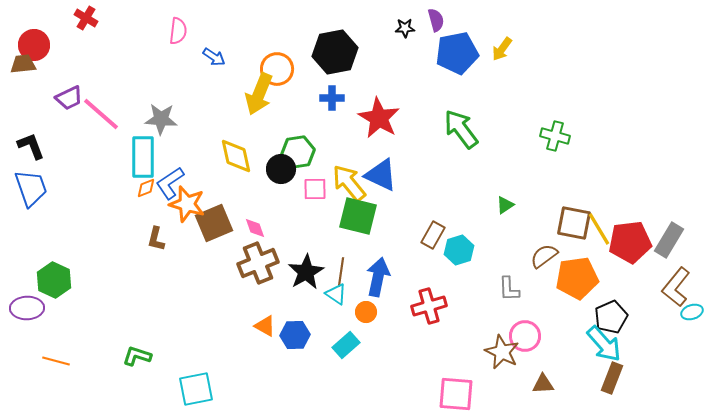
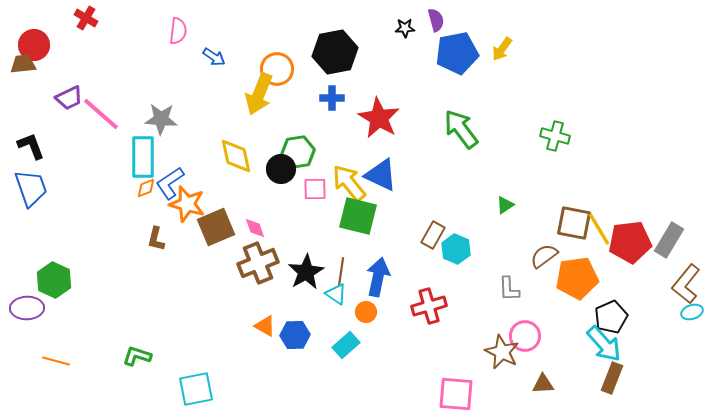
brown square at (214, 223): moved 2 px right, 4 px down
cyan hexagon at (459, 250): moved 3 px left, 1 px up; rotated 20 degrees counterclockwise
brown L-shape at (676, 287): moved 10 px right, 3 px up
